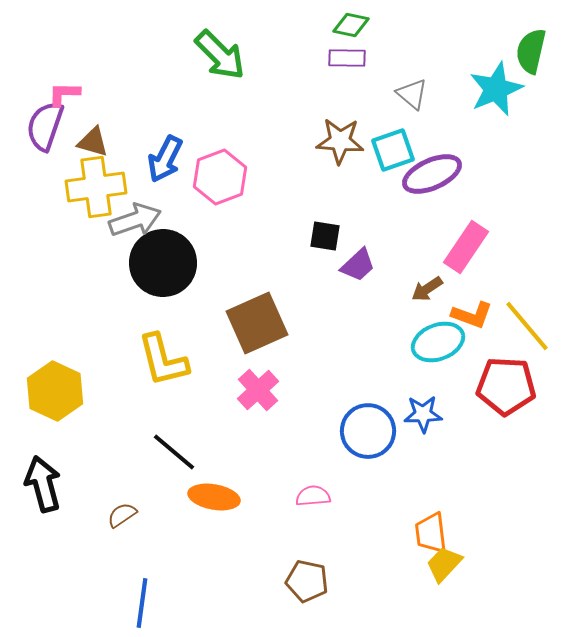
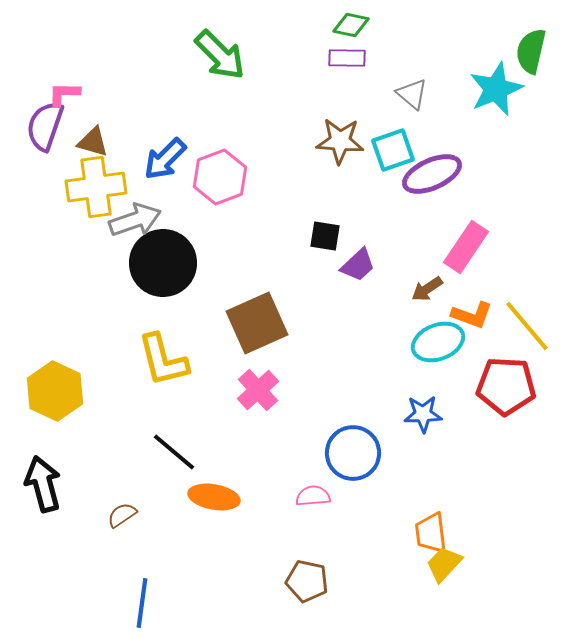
blue arrow: rotated 18 degrees clockwise
blue circle: moved 15 px left, 22 px down
